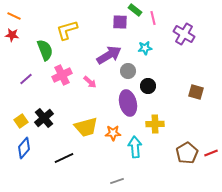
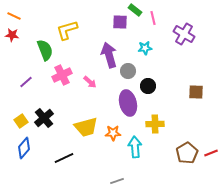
purple arrow: rotated 75 degrees counterclockwise
purple line: moved 3 px down
brown square: rotated 14 degrees counterclockwise
